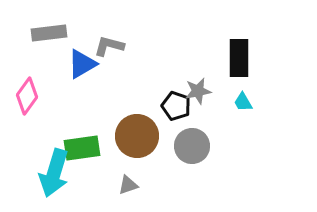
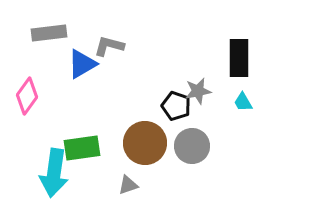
brown circle: moved 8 px right, 7 px down
cyan arrow: rotated 9 degrees counterclockwise
